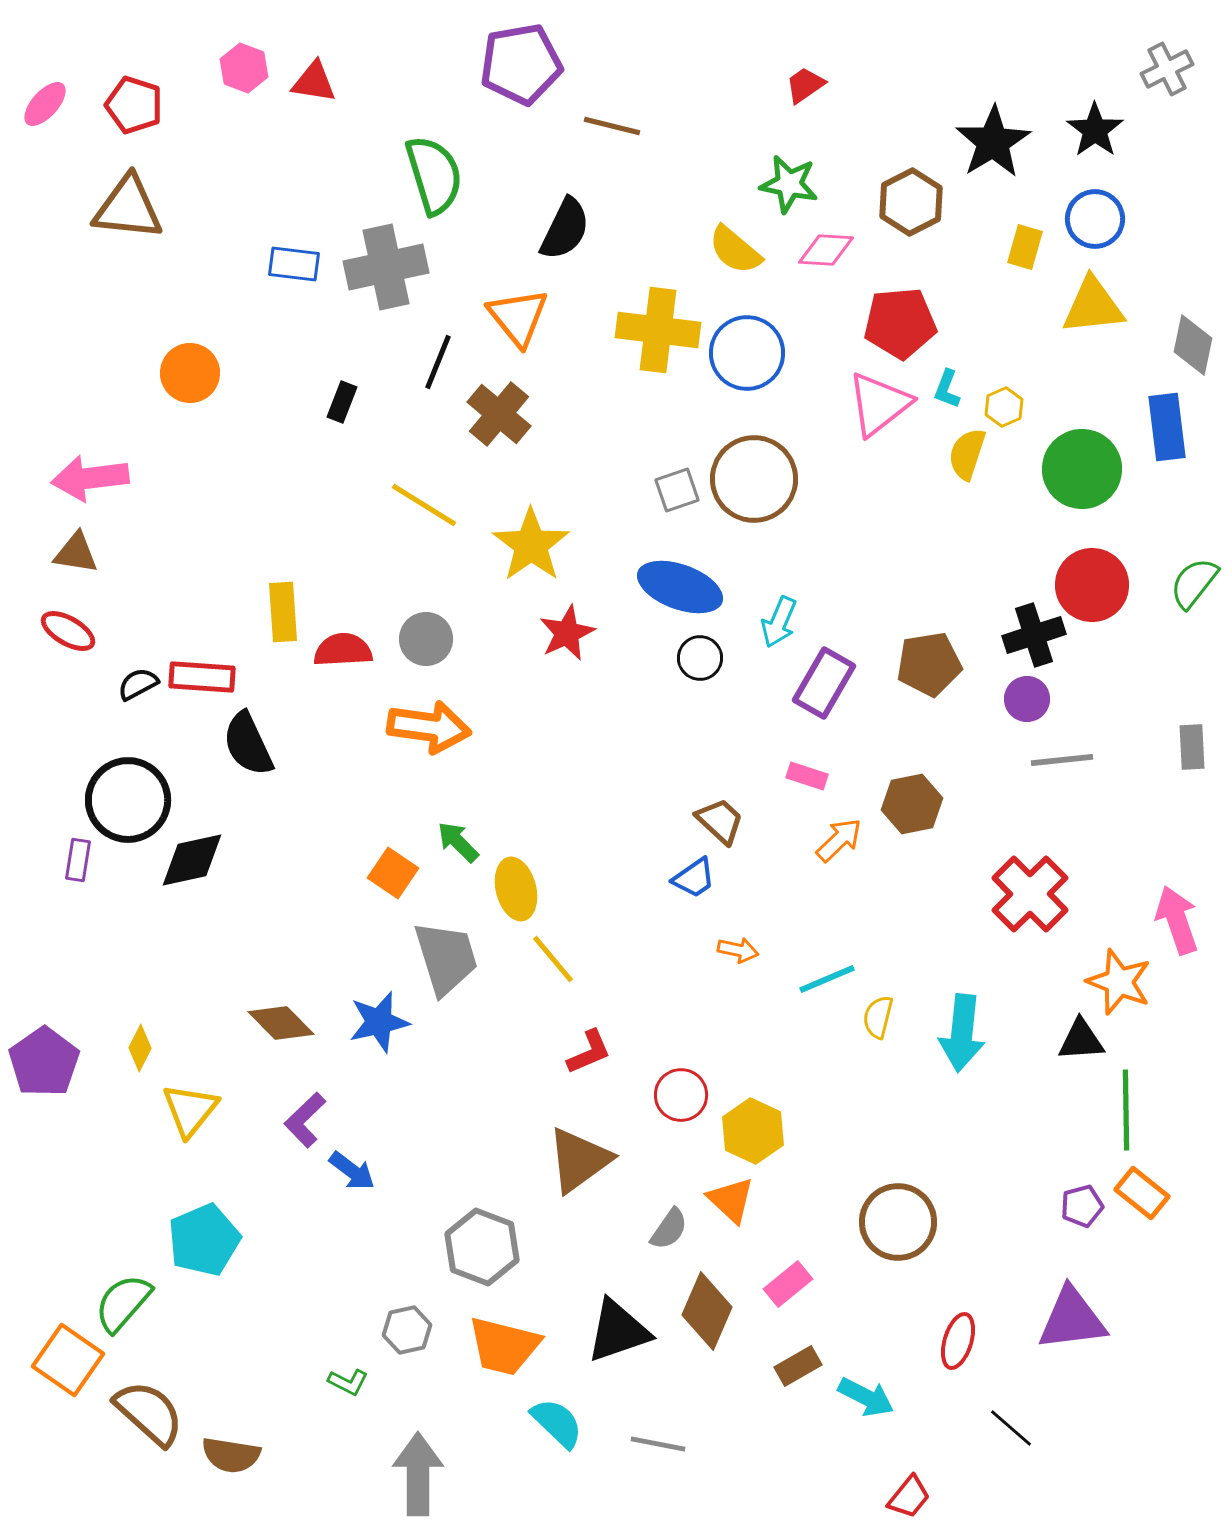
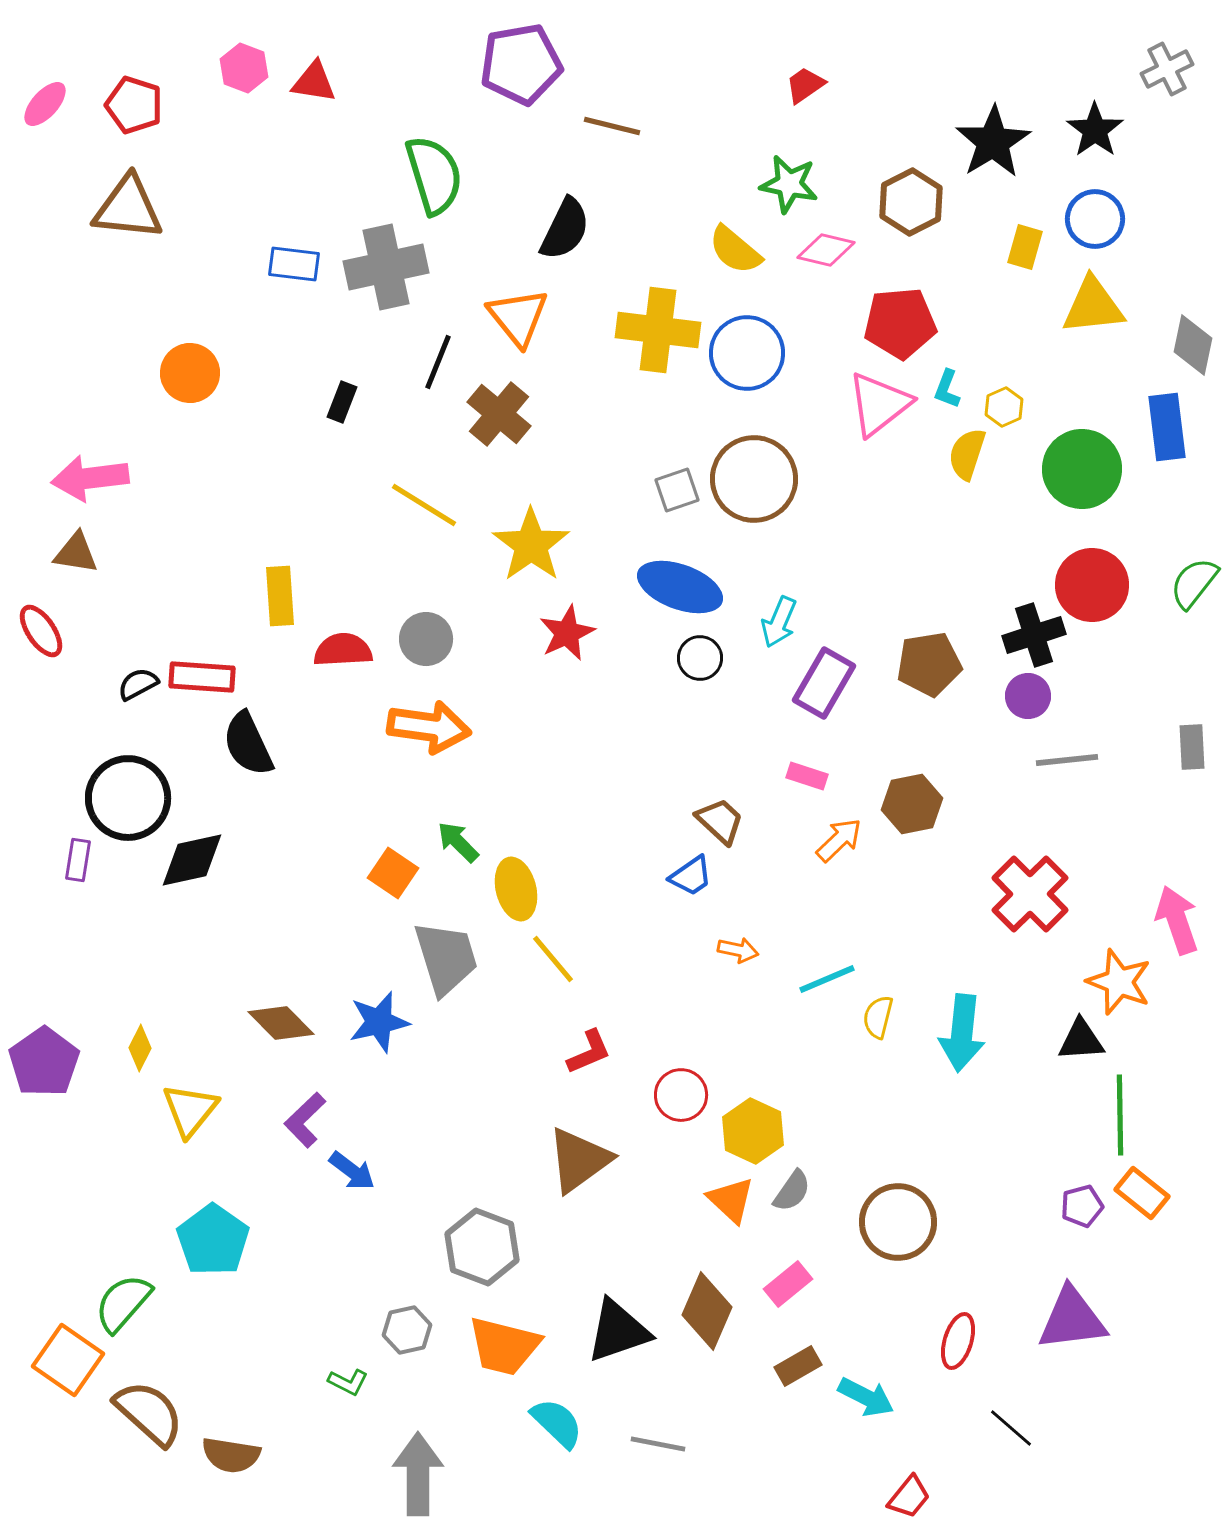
pink diamond at (826, 250): rotated 10 degrees clockwise
yellow rectangle at (283, 612): moved 3 px left, 16 px up
red ellipse at (68, 631): moved 27 px left; rotated 26 degrees clockwise
purple circle at (1027, 699): moved 1 px right, 3 px up
gray line at (1062, 760): moved 5 px right
black circle at (128, 800): moved 2 px up
blue trapezoid at (694, 878): moved 3 px left, 2 px up
green line at (1126, 1110): moved 6 px left, 5 px down
gray semicircle at (669, 1229): moved 123 px right, 38 px up
cyan pentagon at (204, 1240): moved 9 px right; rotated 14 degrees counterclockwise
